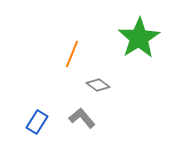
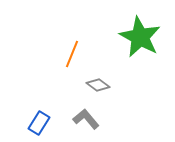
green star: moved 1 px right, 1 px up; rotated 12 degrees counterclockwise
gray L-shape: moved 4 px right, 1 px down
blue rectangle: moved 2 px right, 1 px down
